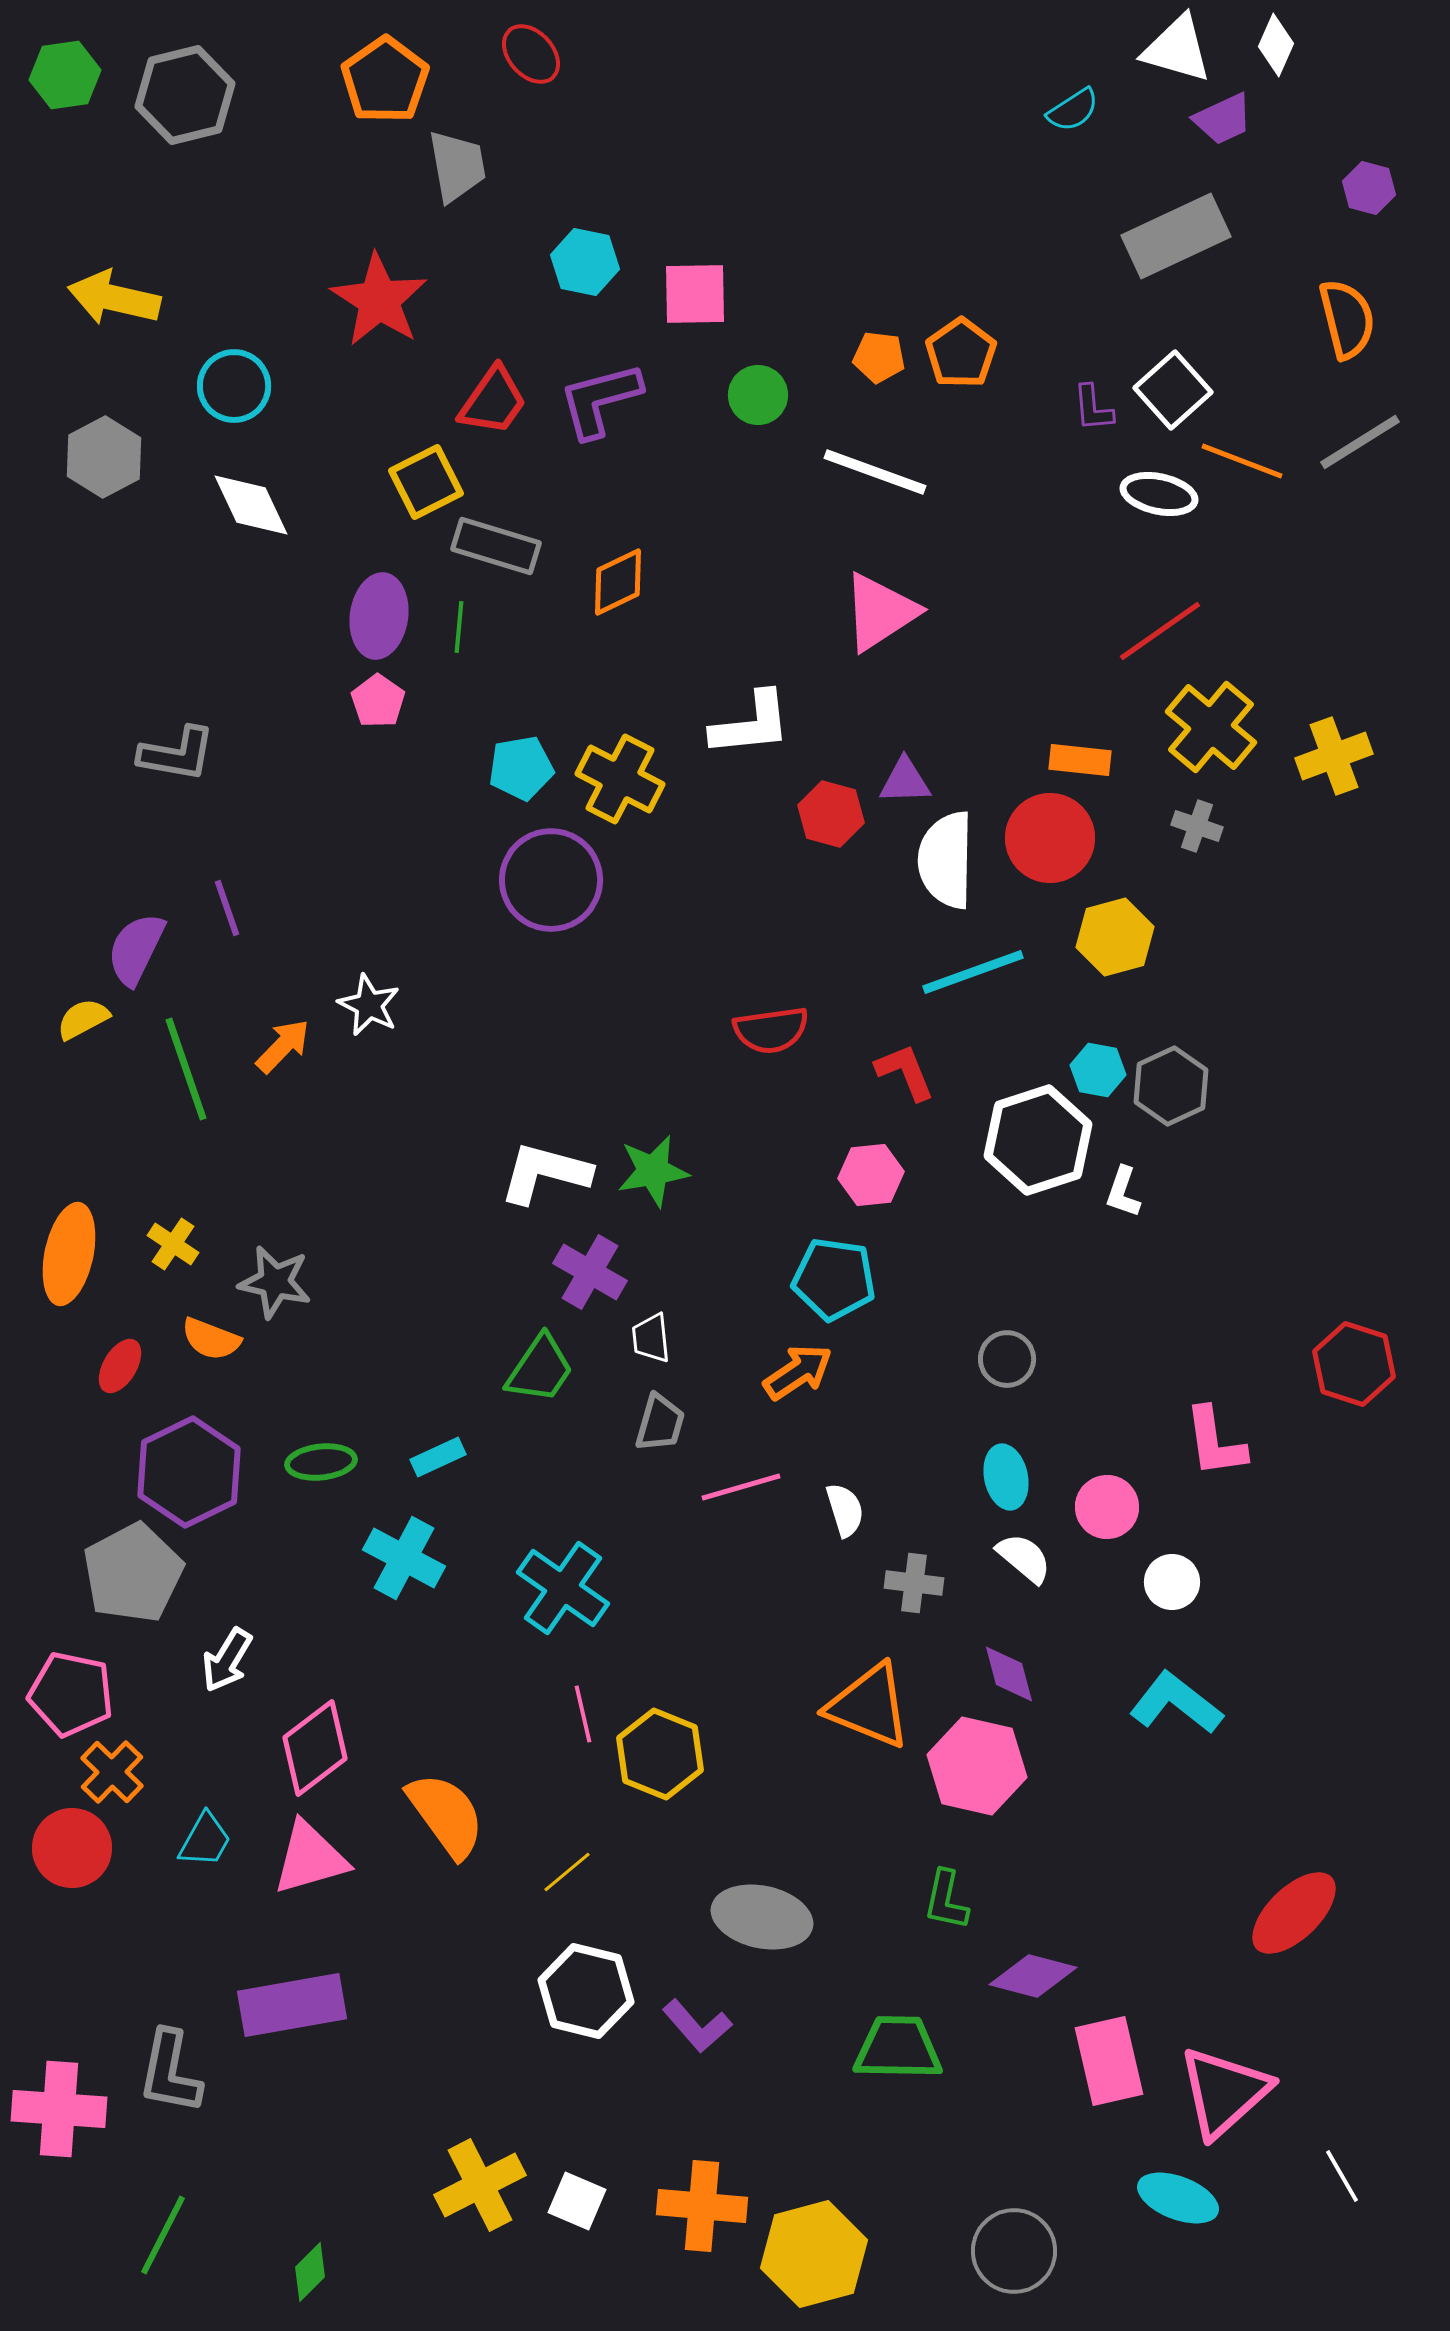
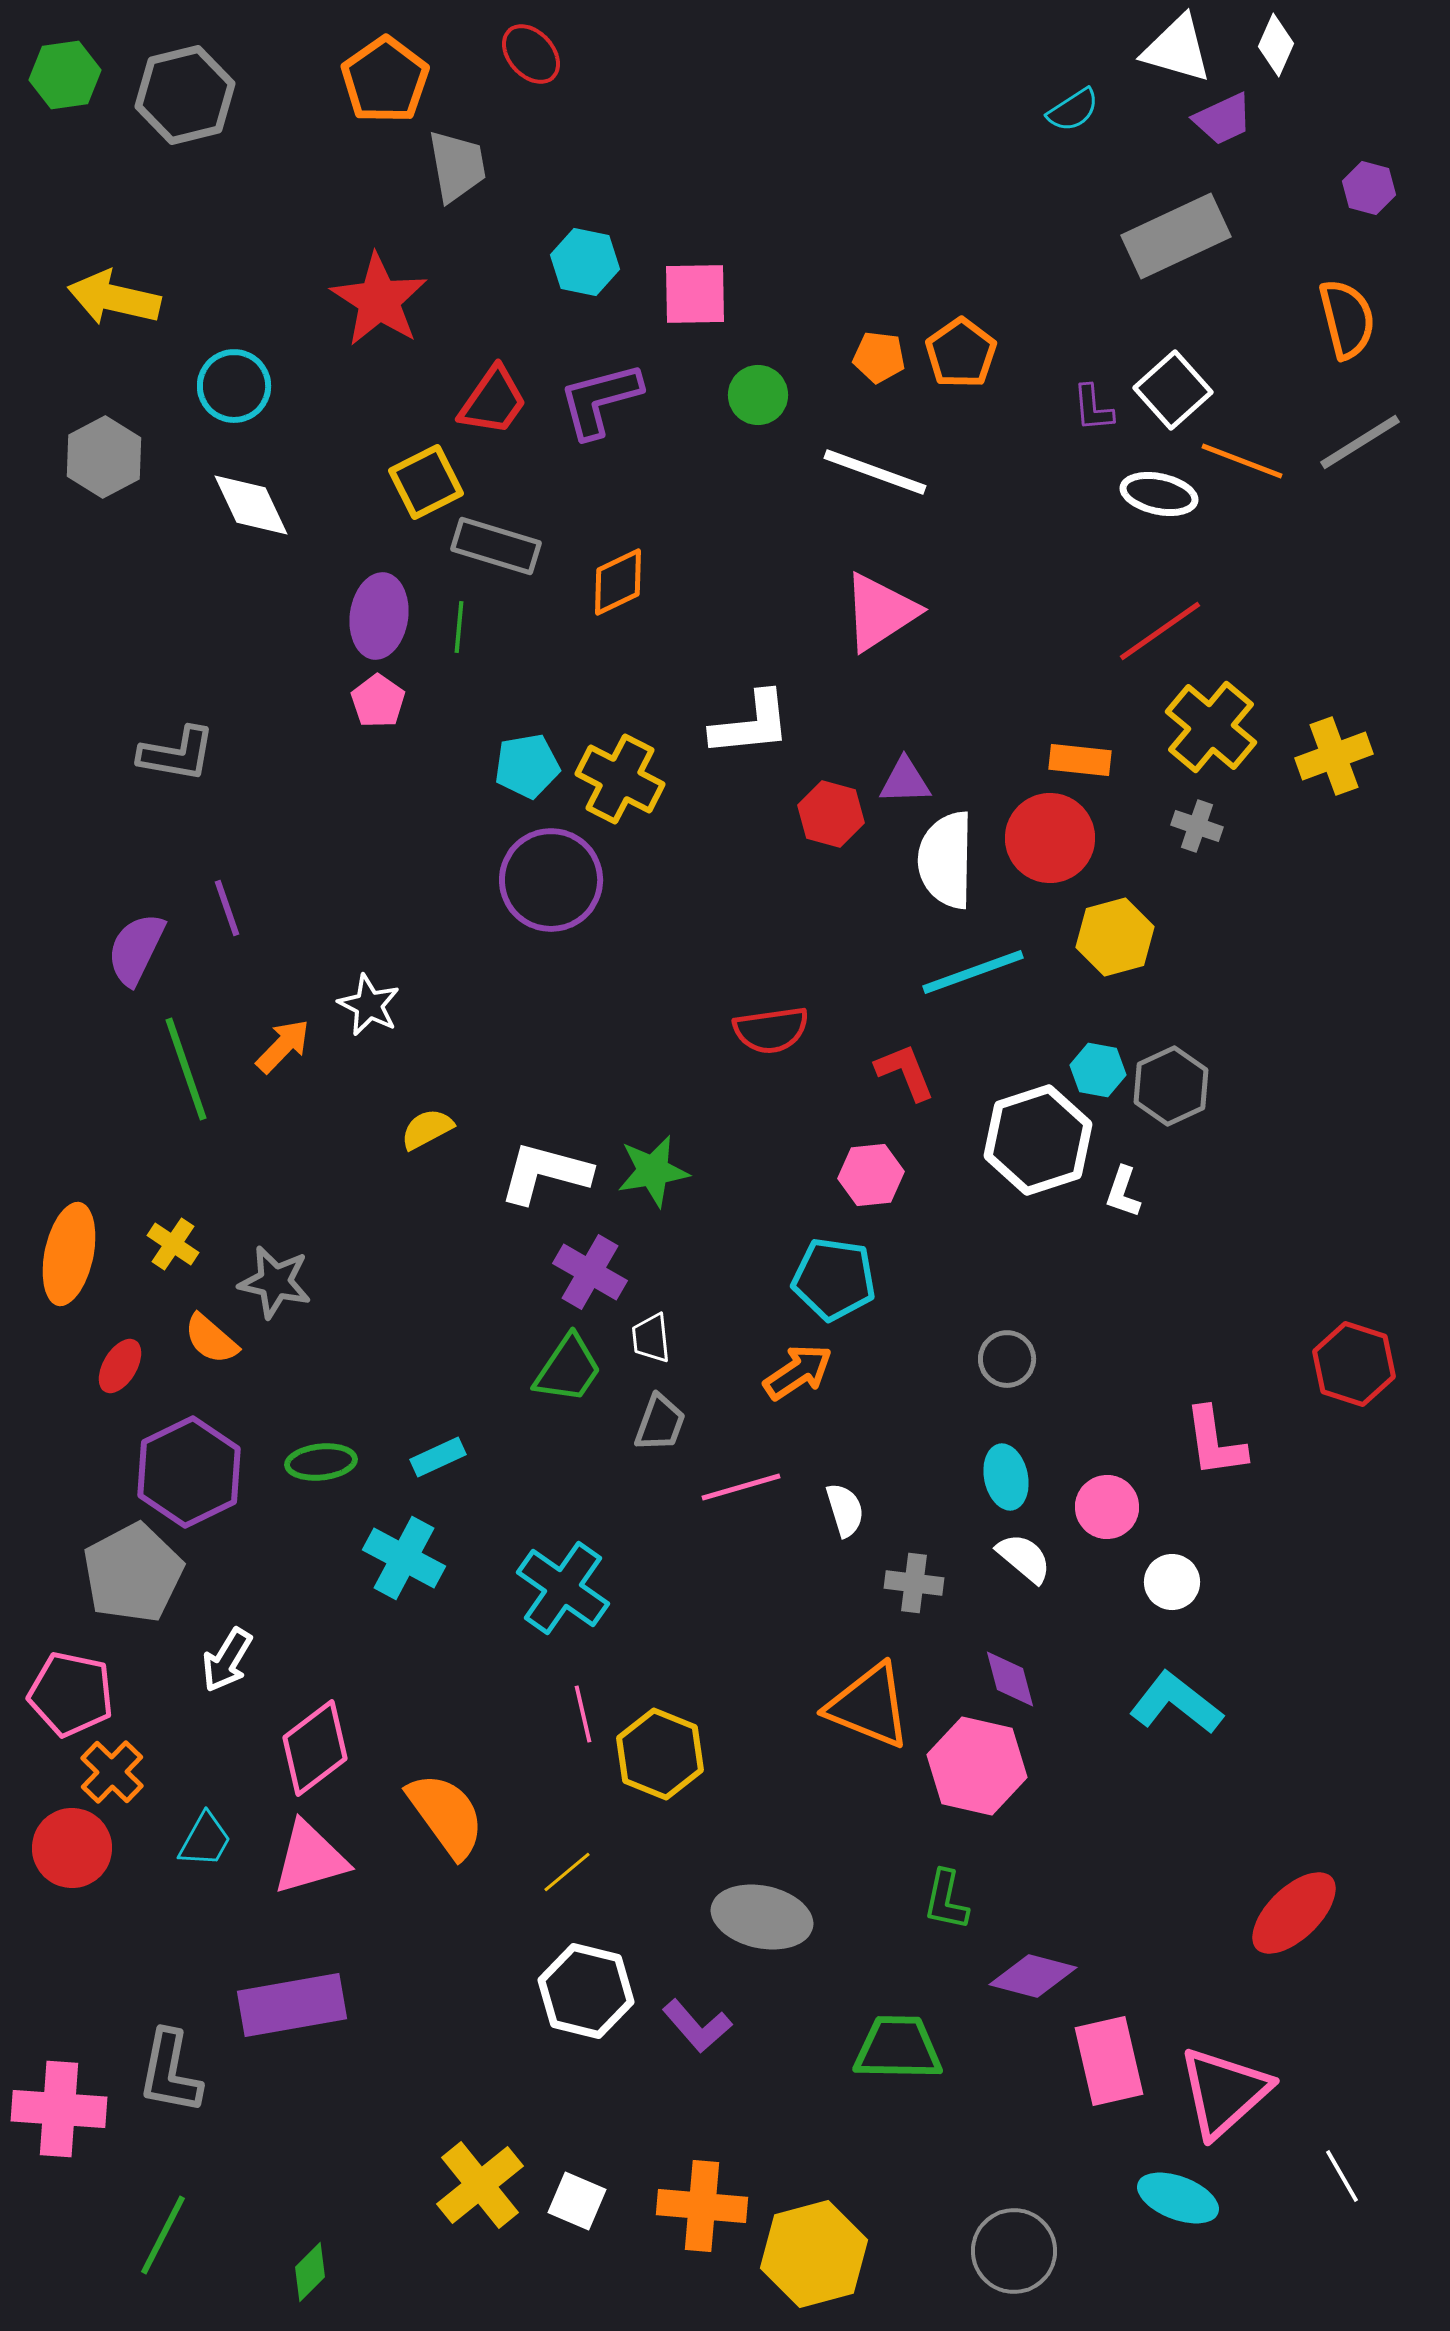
cyan pentagon at (521, 768): moved 6 px right, 2 px up
yellow semicircle at (83, 1019): moved 344 px right, 110 px down
orange semicircle at (211, 1339): rotated 20 degrees clockwise
green trapezoid at (540, 1369): moved 28 px right
gray trapezoid at (660, 1423): rotated 4 degrees clockwise
purple diamond at (1009, 1674): moved 1 px right, 5 px down
yellow cross at (480, 2185): rotated 12 degrees counterclockwise
